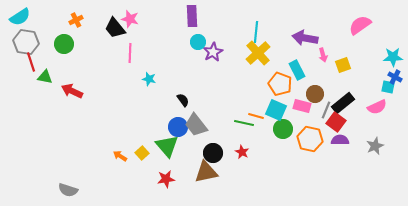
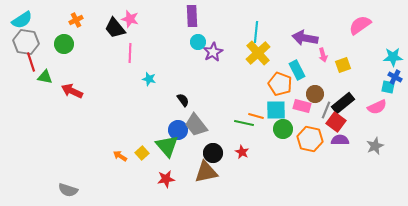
cyan semicircle at (20, 17): moved 2 px right, 3 px down
cyan square at (276, 110): rotated 25 degrees counterclockwise
blue circle at (178, 127): moved 3 px down
